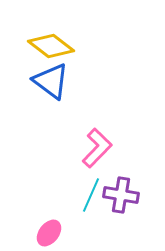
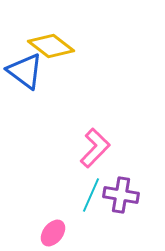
blue triangle: moved 26 px left, 10 px up
pink L-shape: moved 2 px left
pink ellipse: moved 4 px right
